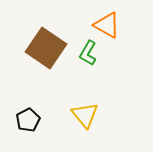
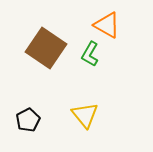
green L-shape: moved 2 px right, 1 px down
